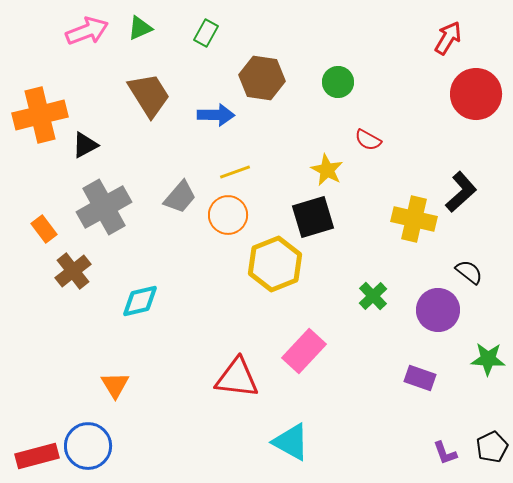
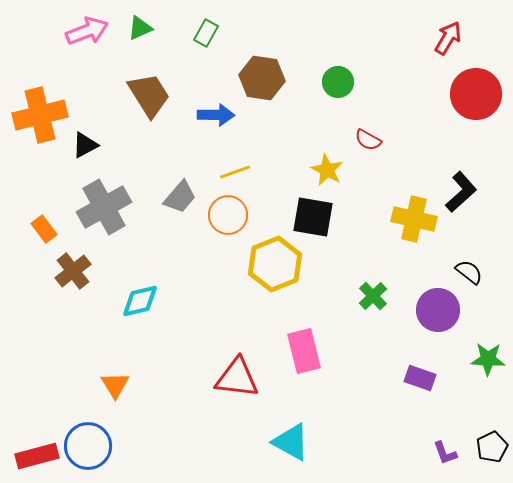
black square: rotated 27 degrees clockwise
pink rectangle: rotated 57 degrees counterclockwise
